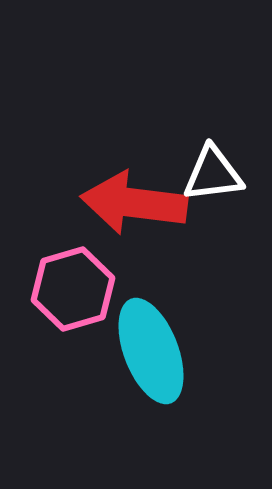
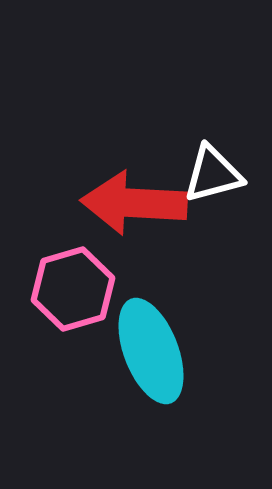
white triangle: rotated 8 degrees counterclockwise
red arrow: rotated 4 degrees counterclockwise
